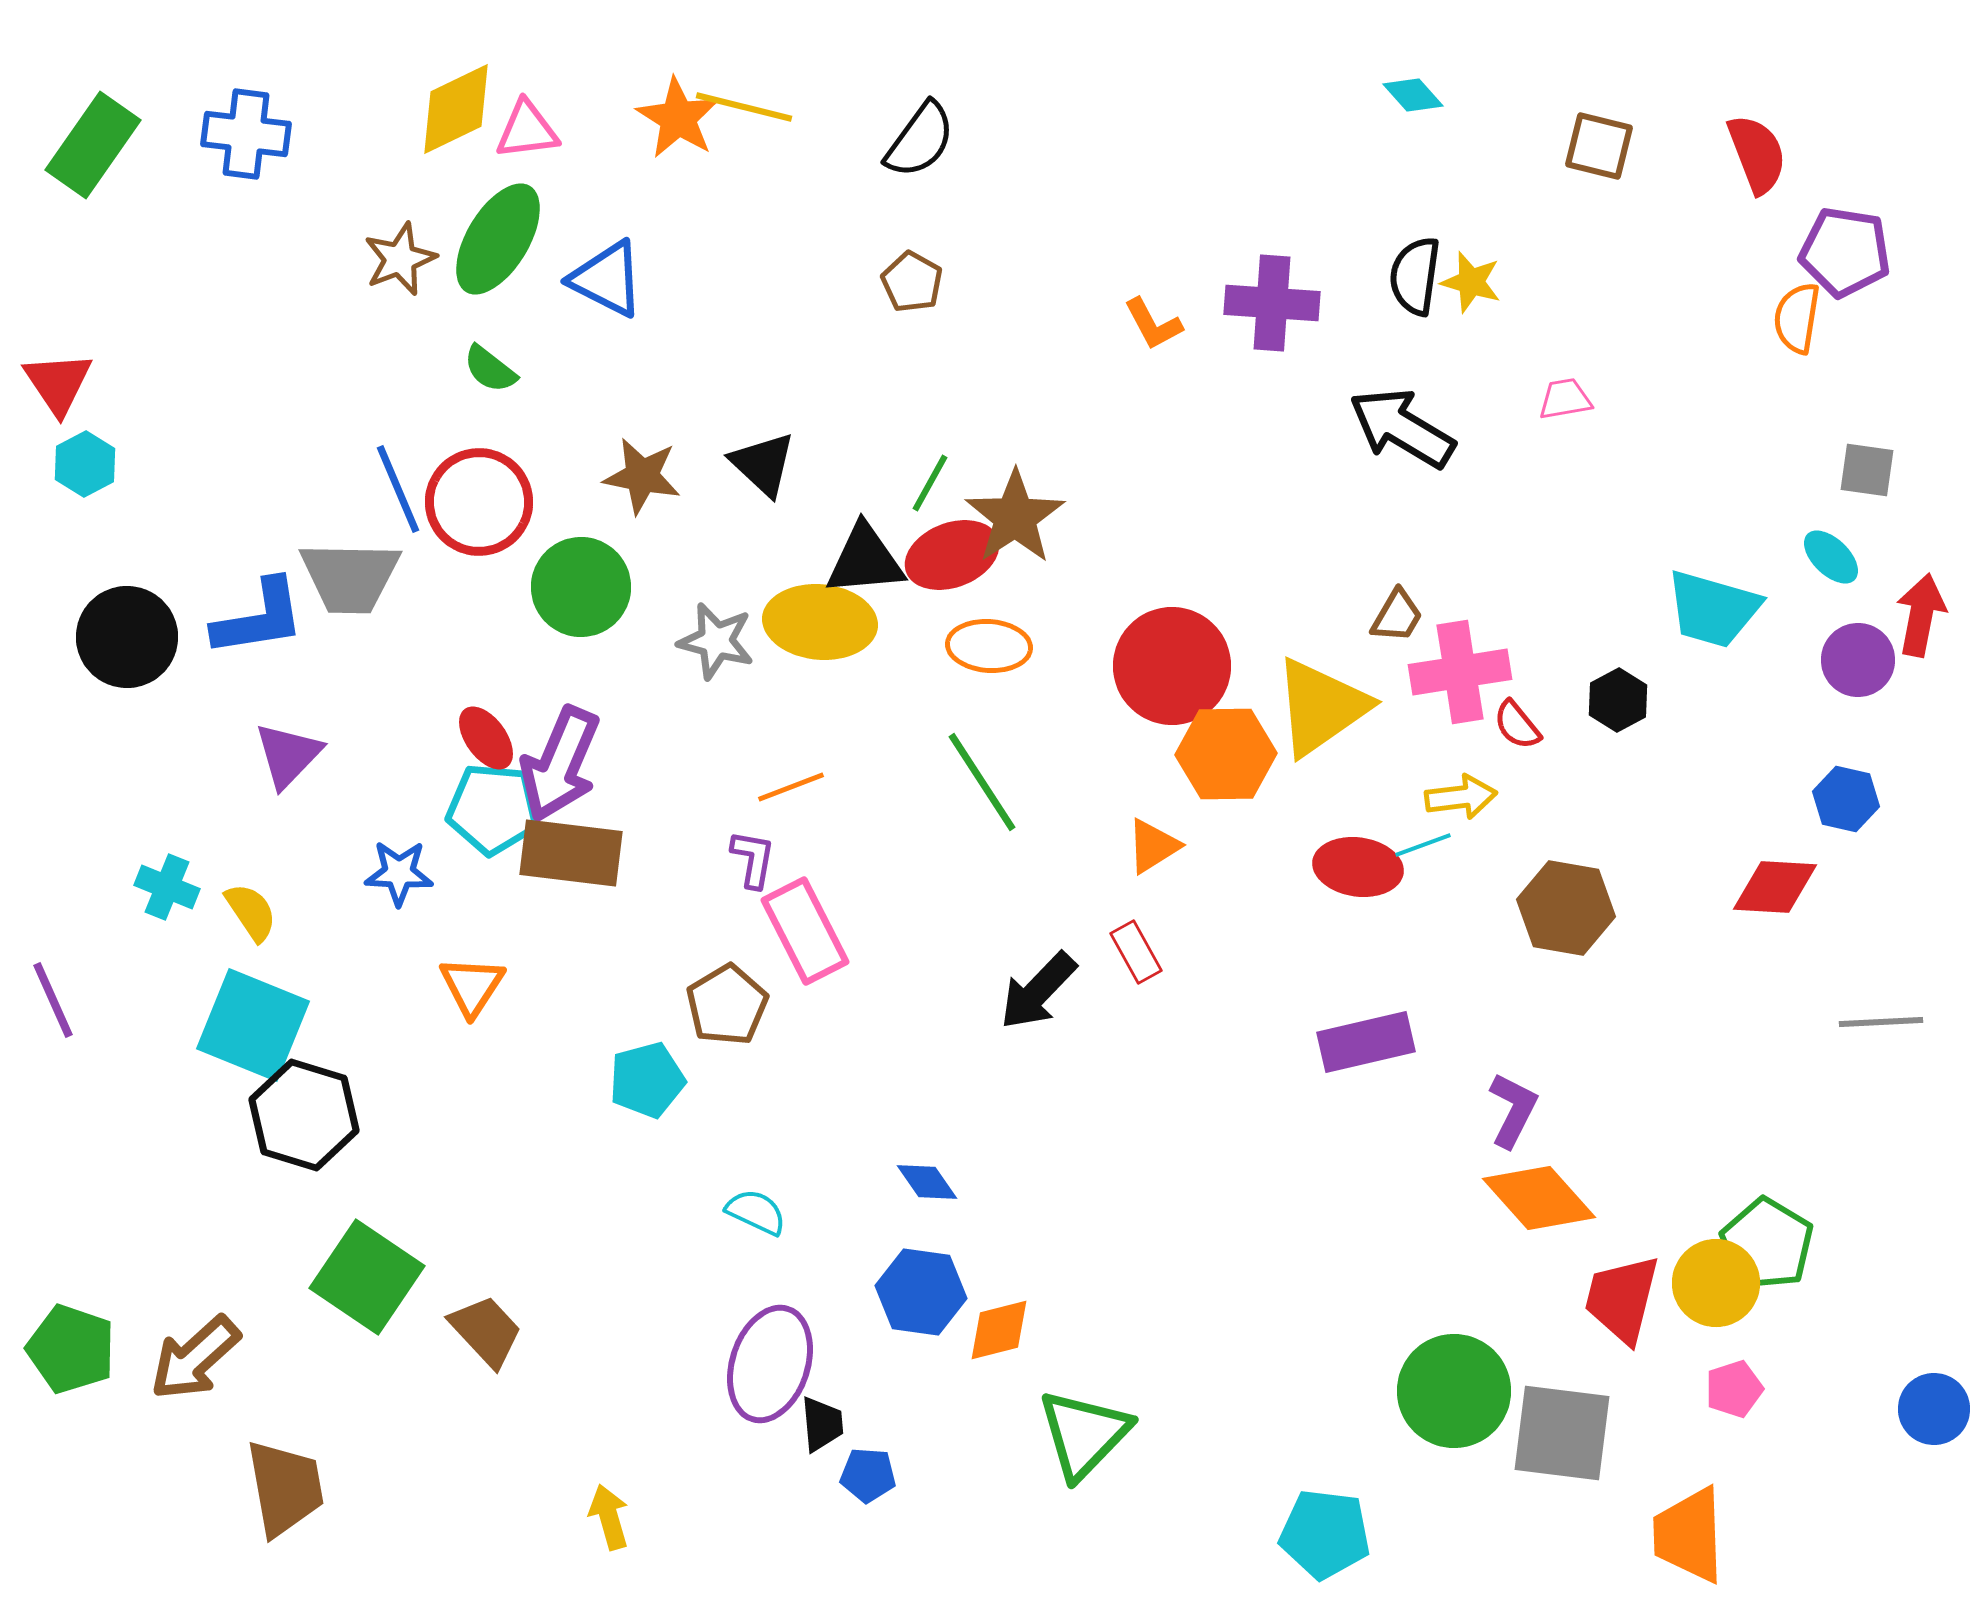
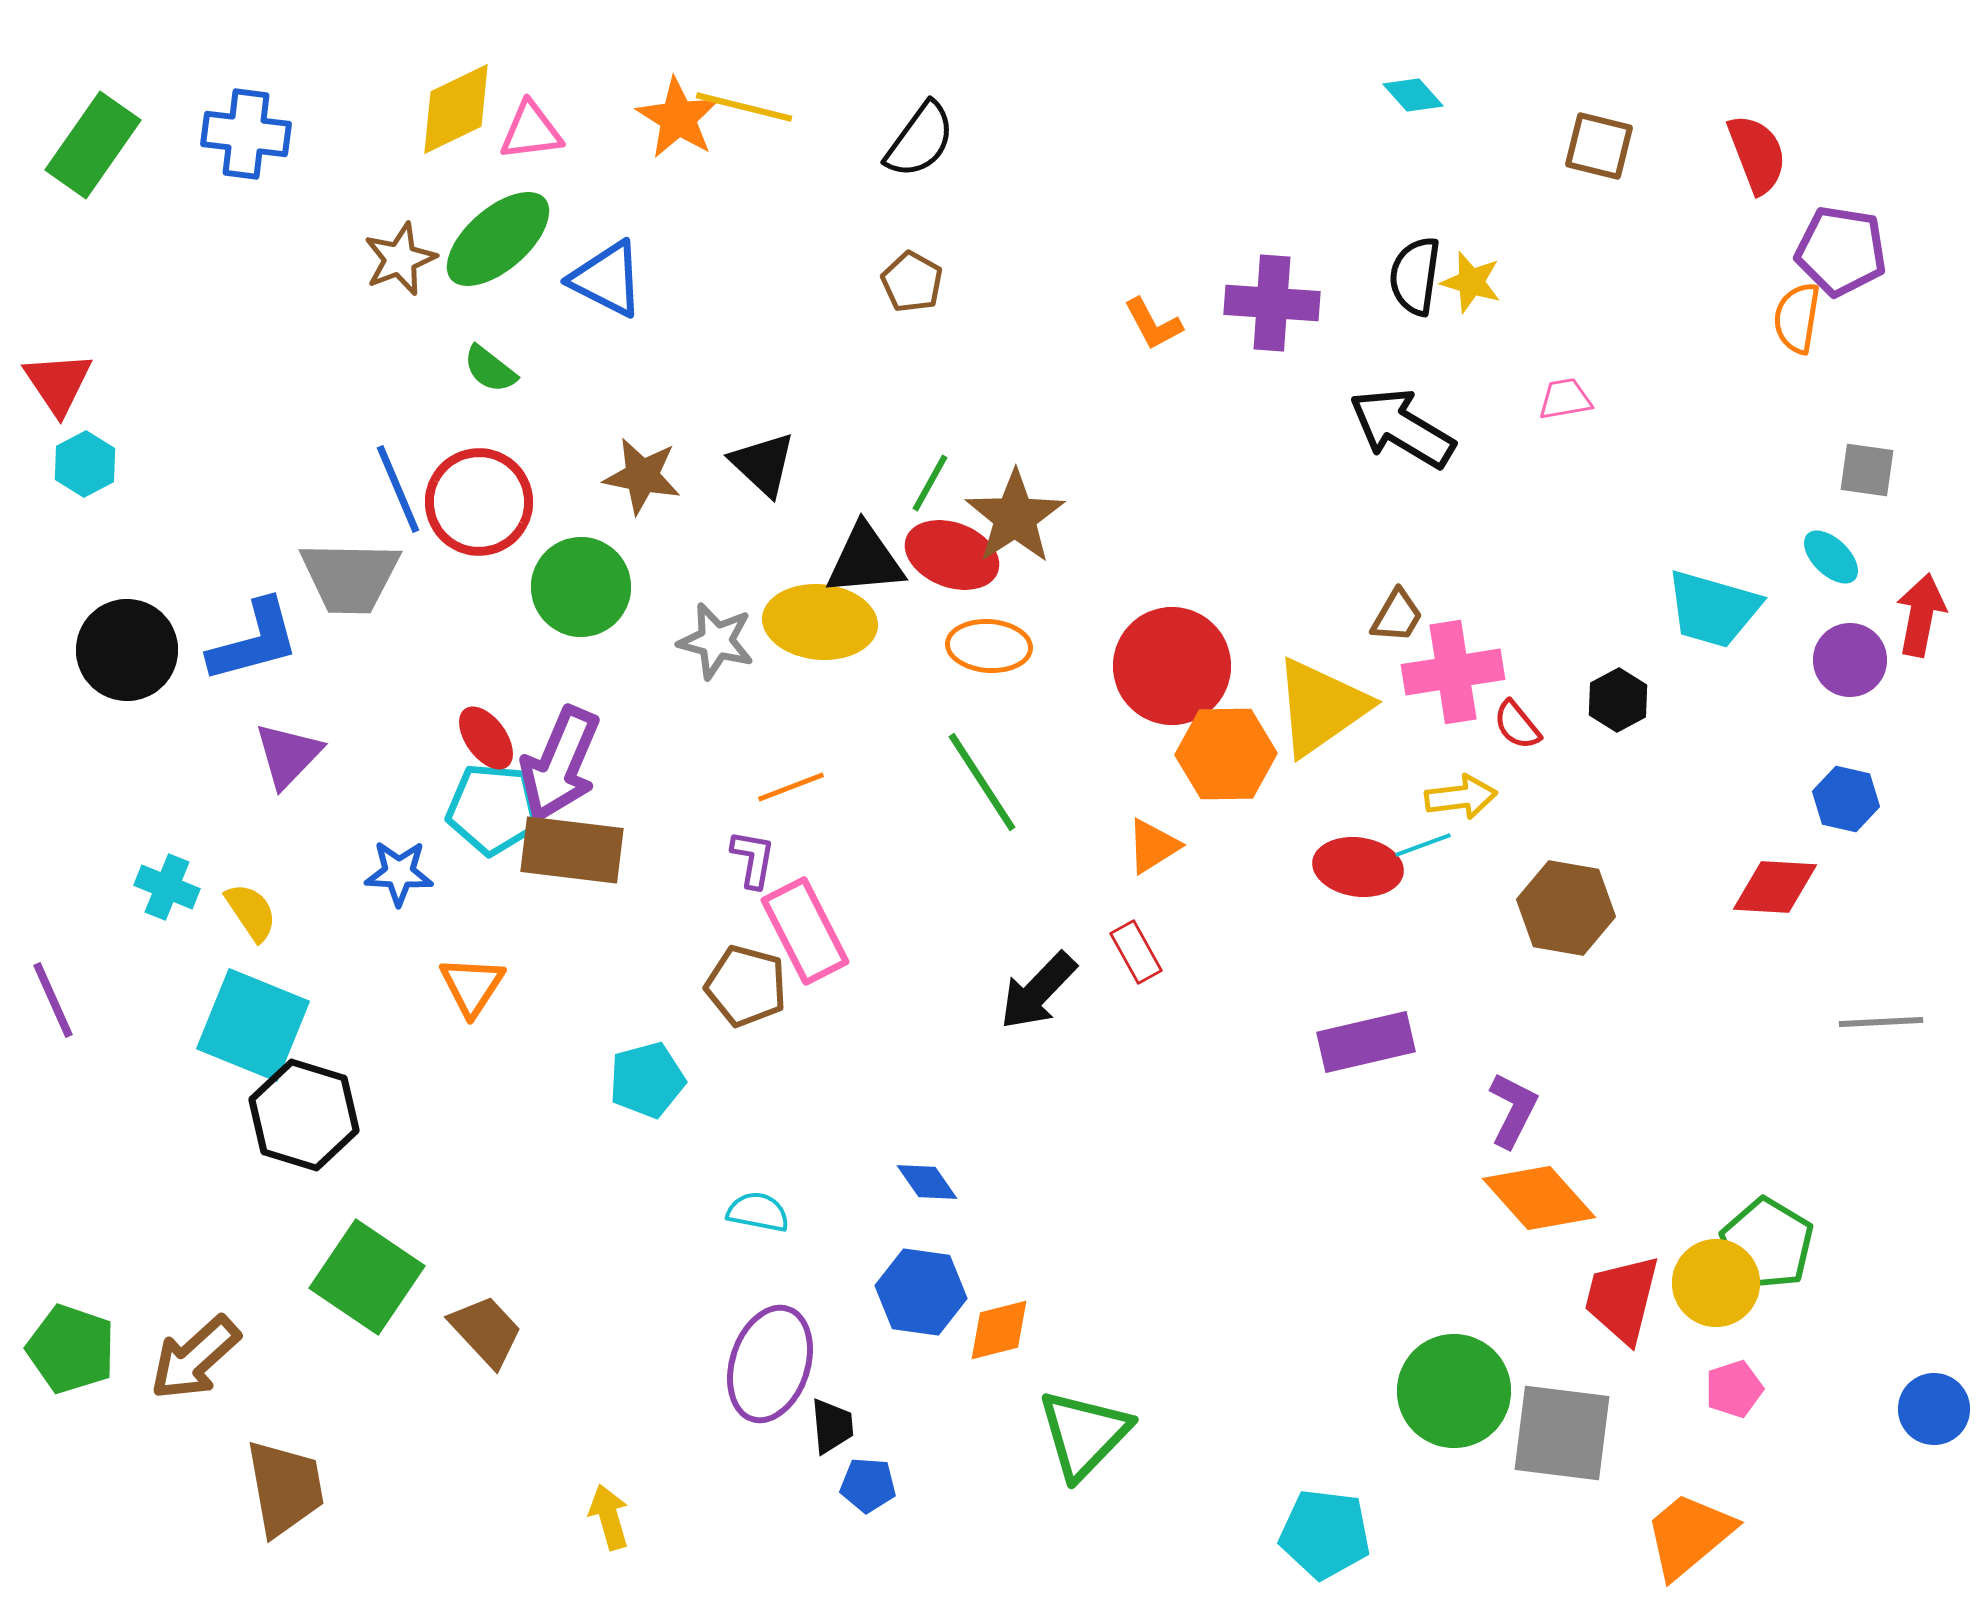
pink triangle at (527, 130): moved 4 px right, 1 px down
green ellipse at (498, 239): rotated 18 degrees clockwise
purple pentagon at (1845, 252): moved 4 px left, 1 px up
red ellipse at (952, 555): rotated 42 degrees clockwise
blue L-shape at (259, 618): moved 5 px left, 23 px down; rotated 6 degrees counterclockwise
black circle at (127, 637): moved 13 px down
purple circle at (1858, 660): moved 8 px left
pink cross at (1460, 672): moved 7 px left
brown rectangle at (571, 853): moved 1 px right, 3 px up
brown pentagon at (727, 1005): moved 19 px right, 19 px up; rotated 26 degrees counterclockwise
cyan semicircle at (756, 1212): moved 2 px right; rotated 14 degrees counterclockwise
black trapezoid at (822, 1424): moved 10 px right, 2 px down
blue pentagon at (868, 1475): moved 10 px down
orange trapezoid at (1689, 1535): rotated 52 degrees clockwise
